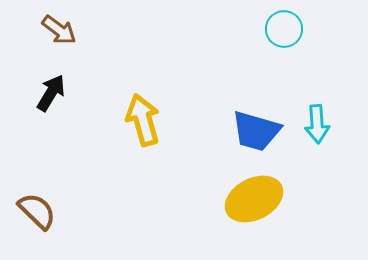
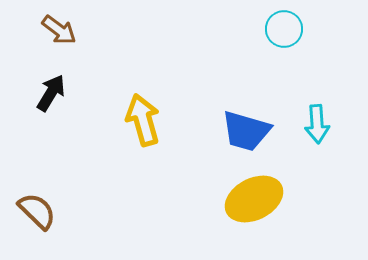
blue trapezoid: moved 10 px left
